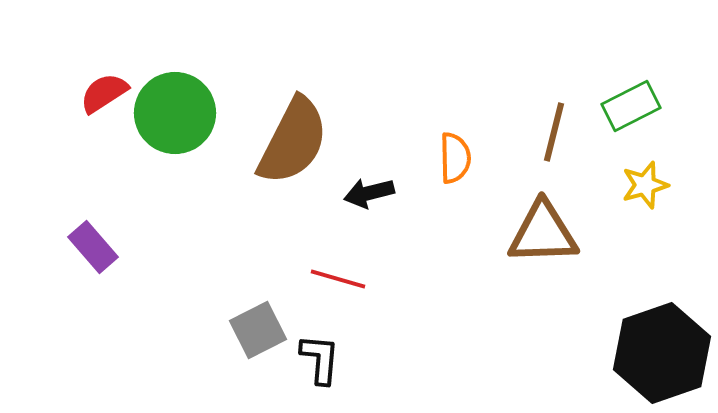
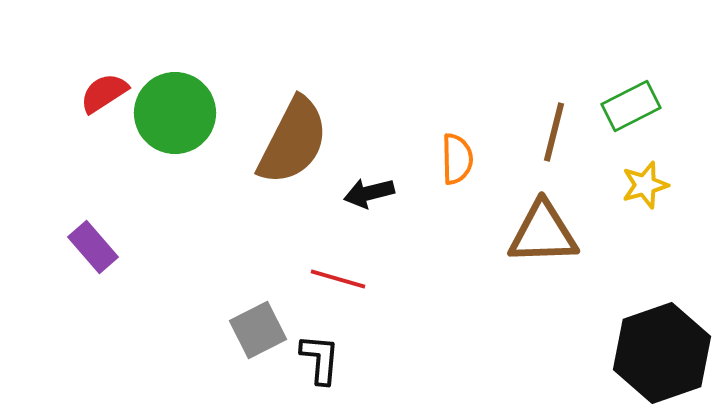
orange semicircle: moved 2 px right, 1 px down
